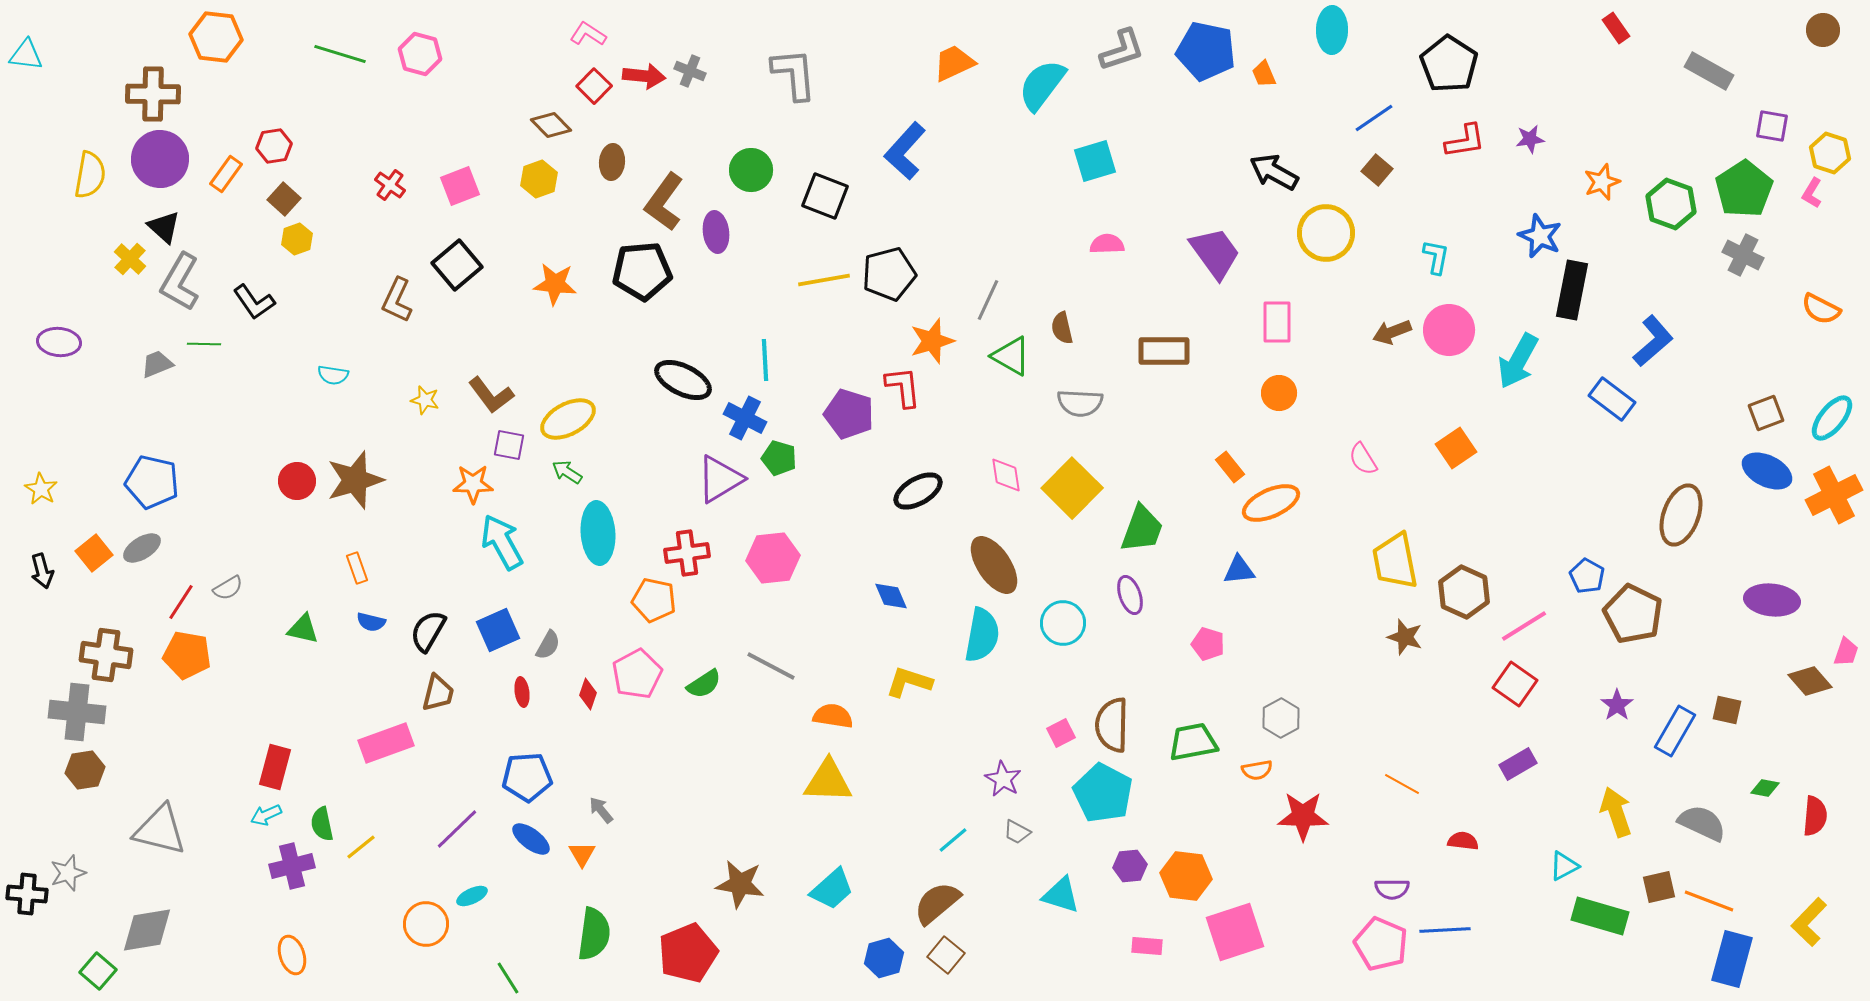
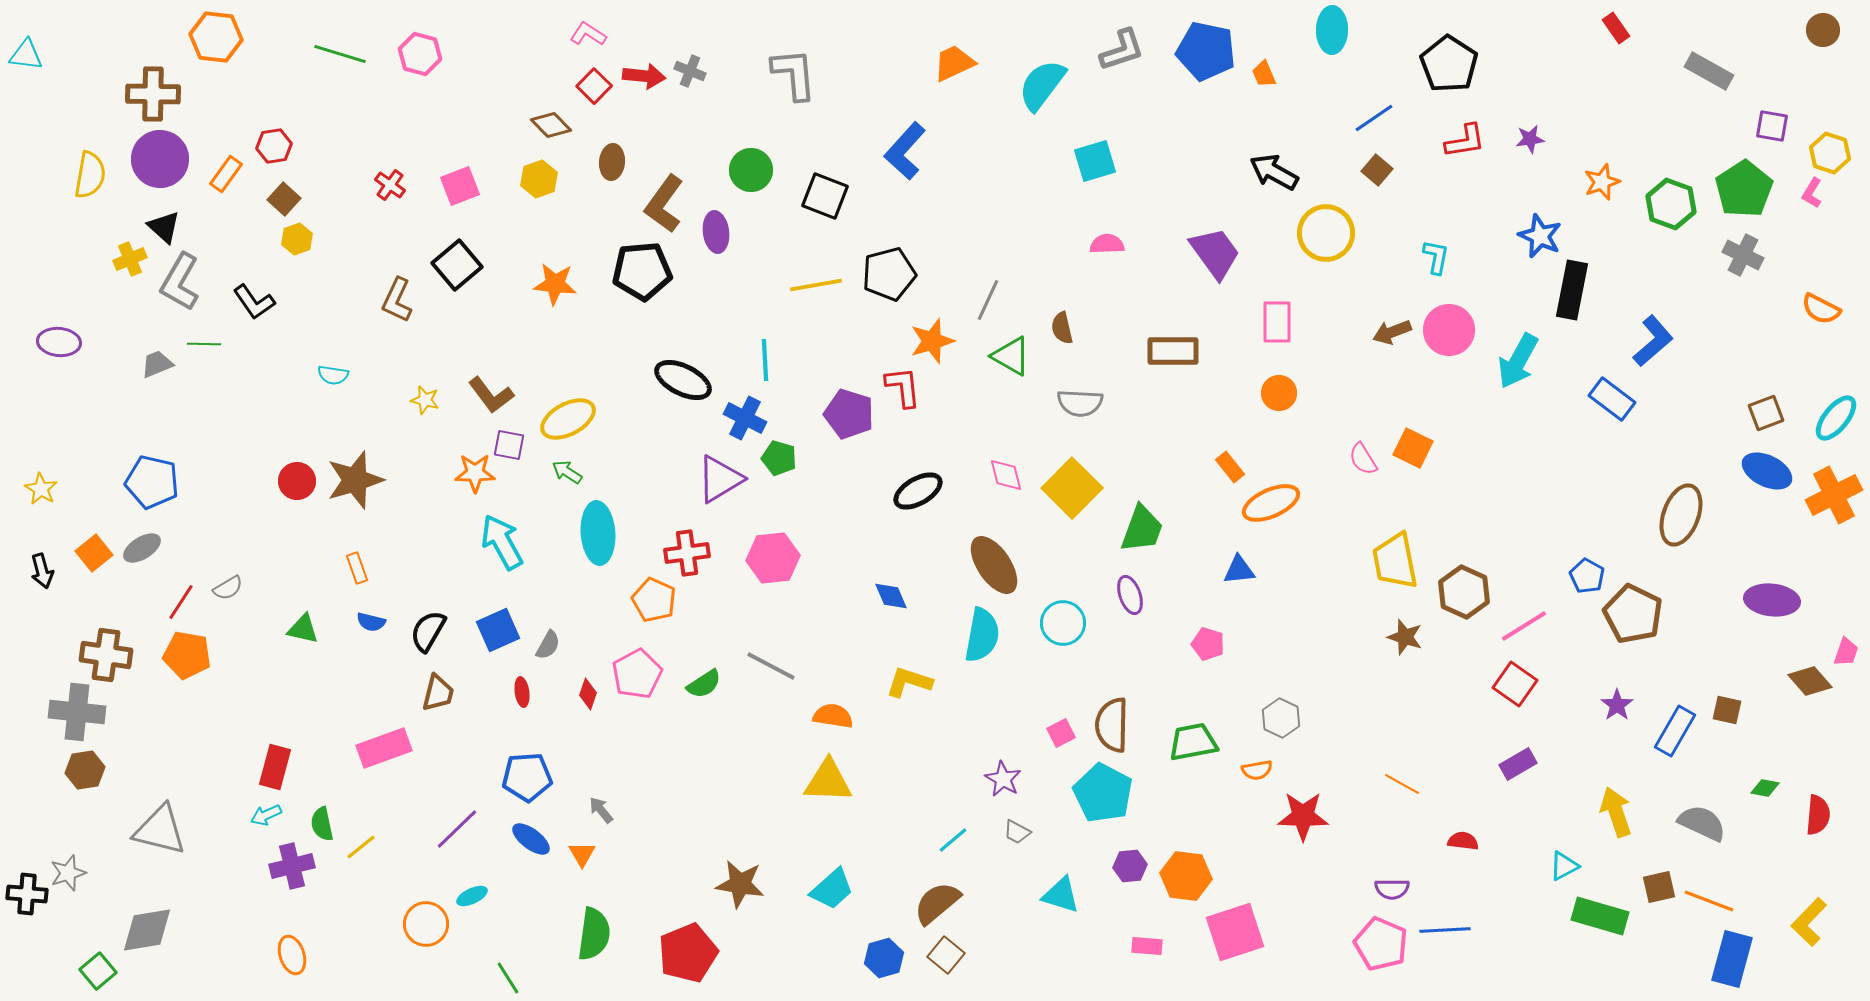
brown L-shape at (664, 202): moved 2 px down
yellow cross at (130, 259): rotated 24 degrees clockwise
yellow line at (824, 280): moved 8 px left, 5 px down
brown rectangle at (1164, 351): moved 9 px right
cyan ellipse at (1832, 418): moved 4 px right
orange square at (1456, 448): moved 43 px left; rotated 30 degrees counterclockwise
pink diamond at (1006, 475): rotated 6 degrees counterclockwise
orange star at (473, 484): moved 2 px right, 11 px up
orange pentagon at (654, 600): rotated 12 degrees clockwise
gray hexagon at (1281, 718): rotated 6 degrees counterclockwise
pink rectangle at (386, 743): moved 2 px left, 5 px down
red semicircle at (1815, 816): moved 3 px right, 1 px up
green square at (98, 971): rotated 9 degrees clockwise
